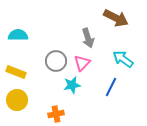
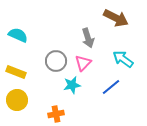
cyan semicircle: rotated 24 degrees clockwise
pink triangle: moved 1 px right
blue line: rotated 24 degrees clockwise
